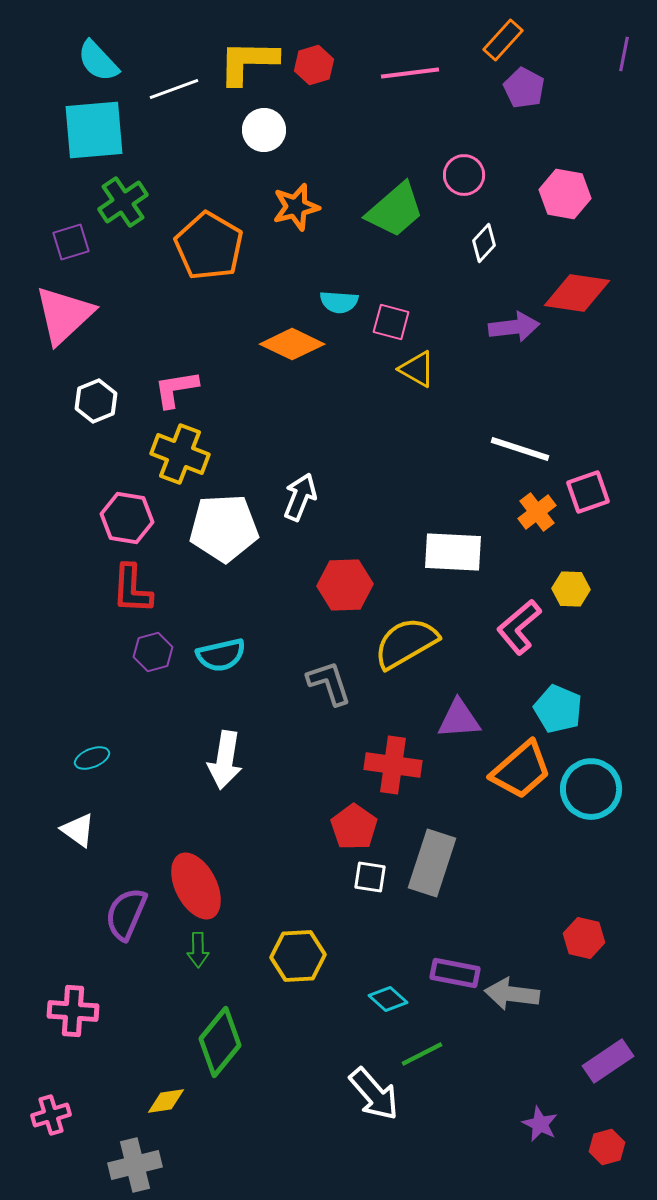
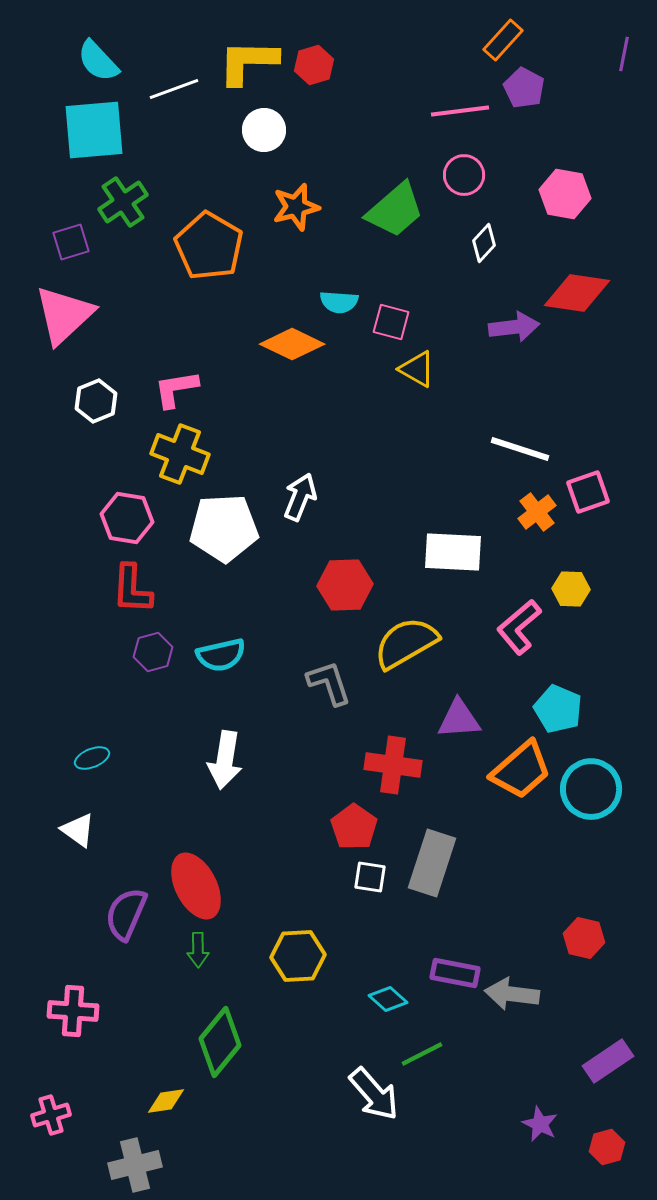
pink line at (410, 73): moved 50 px right, 38 px down
